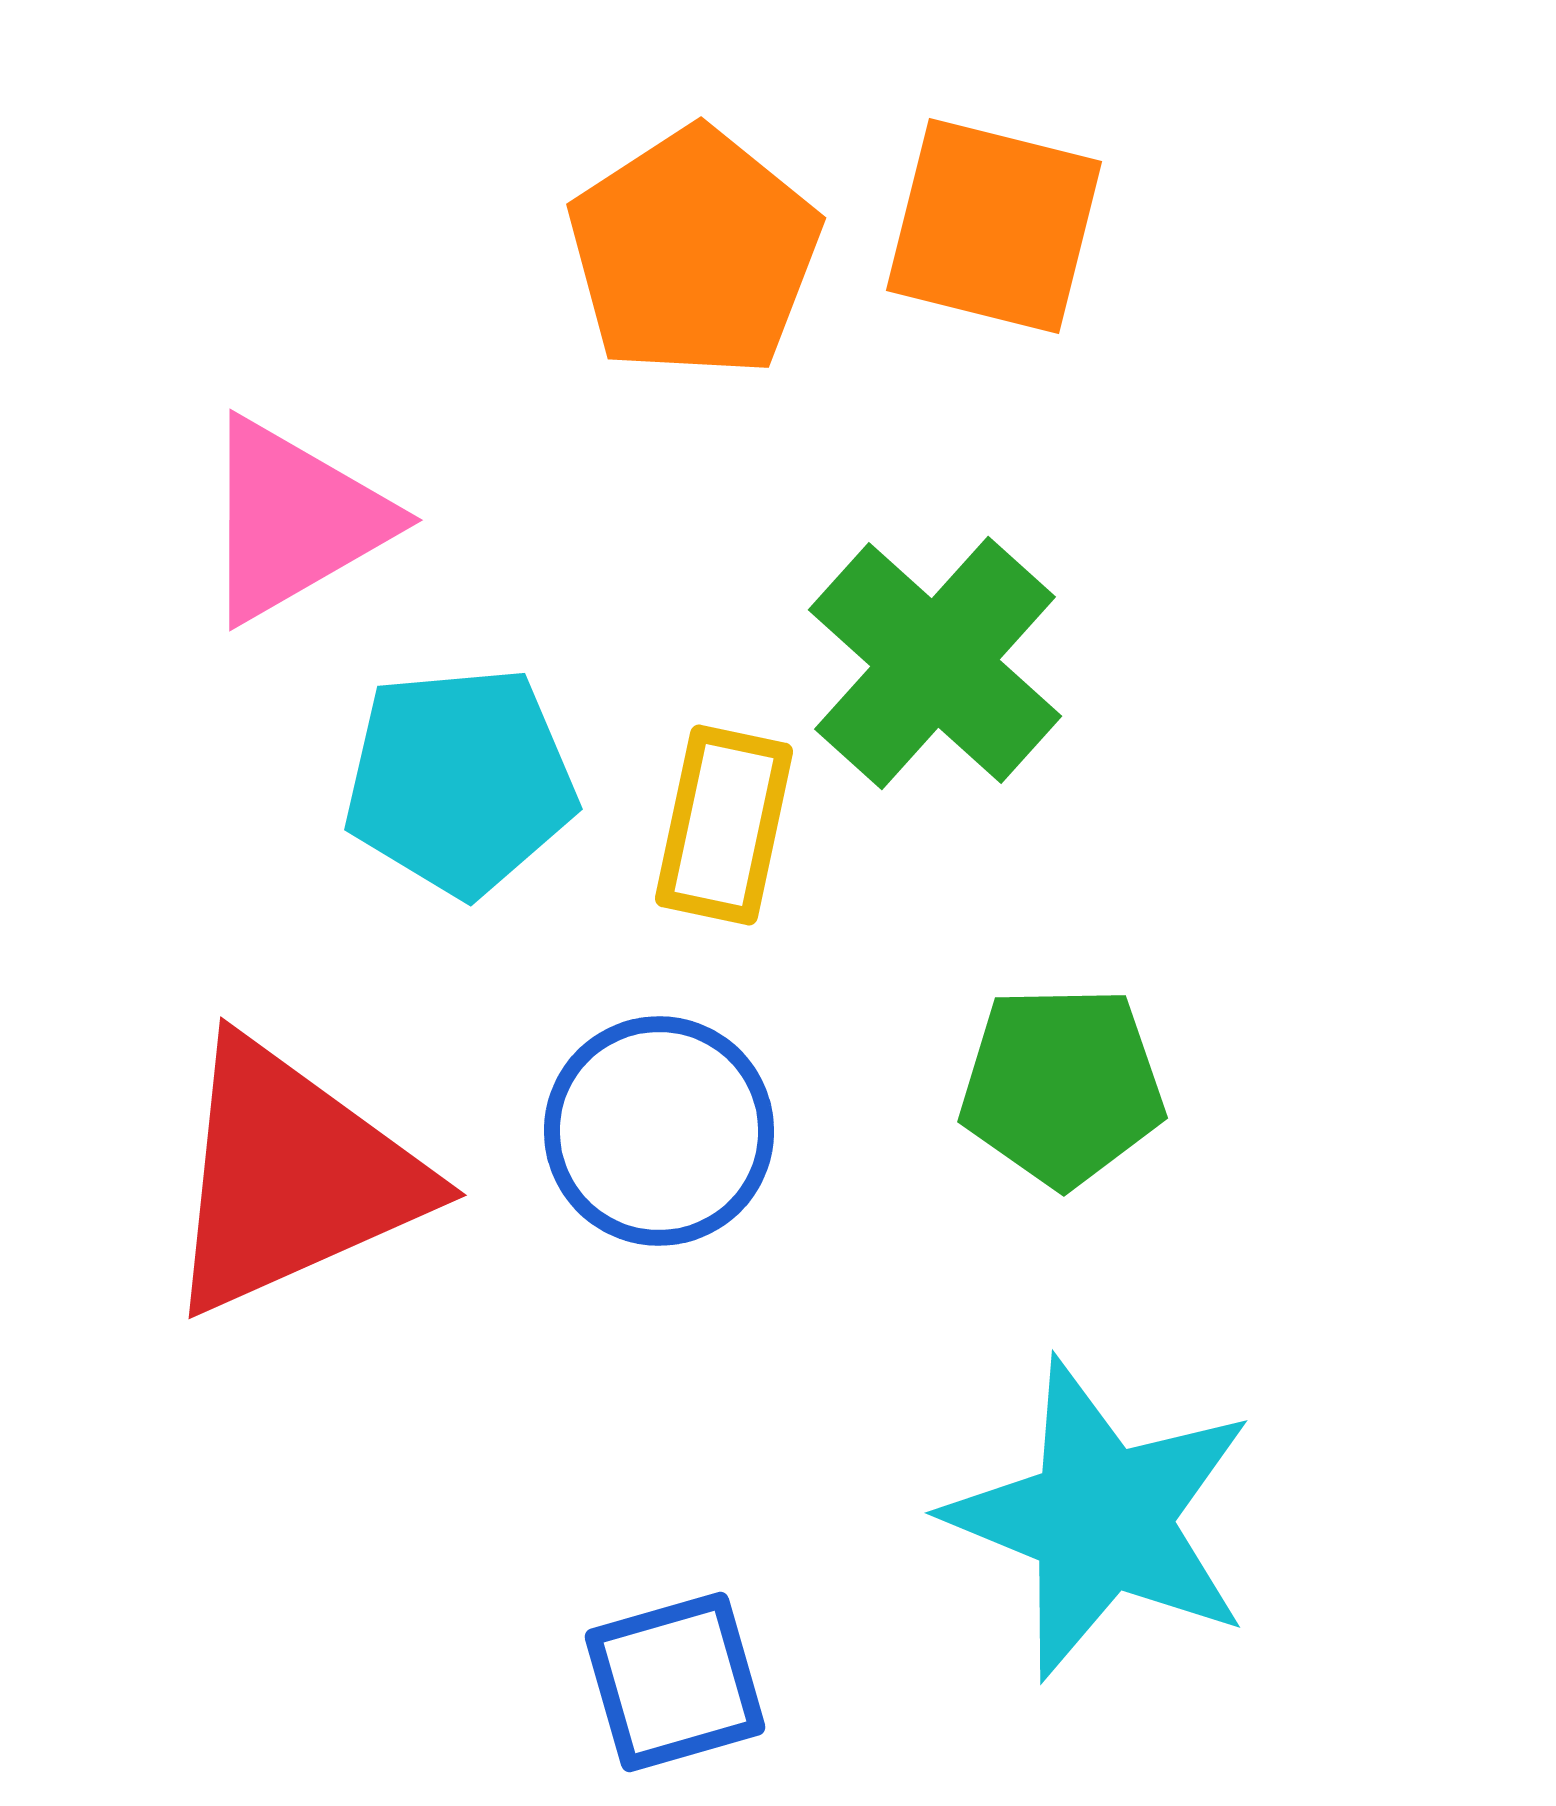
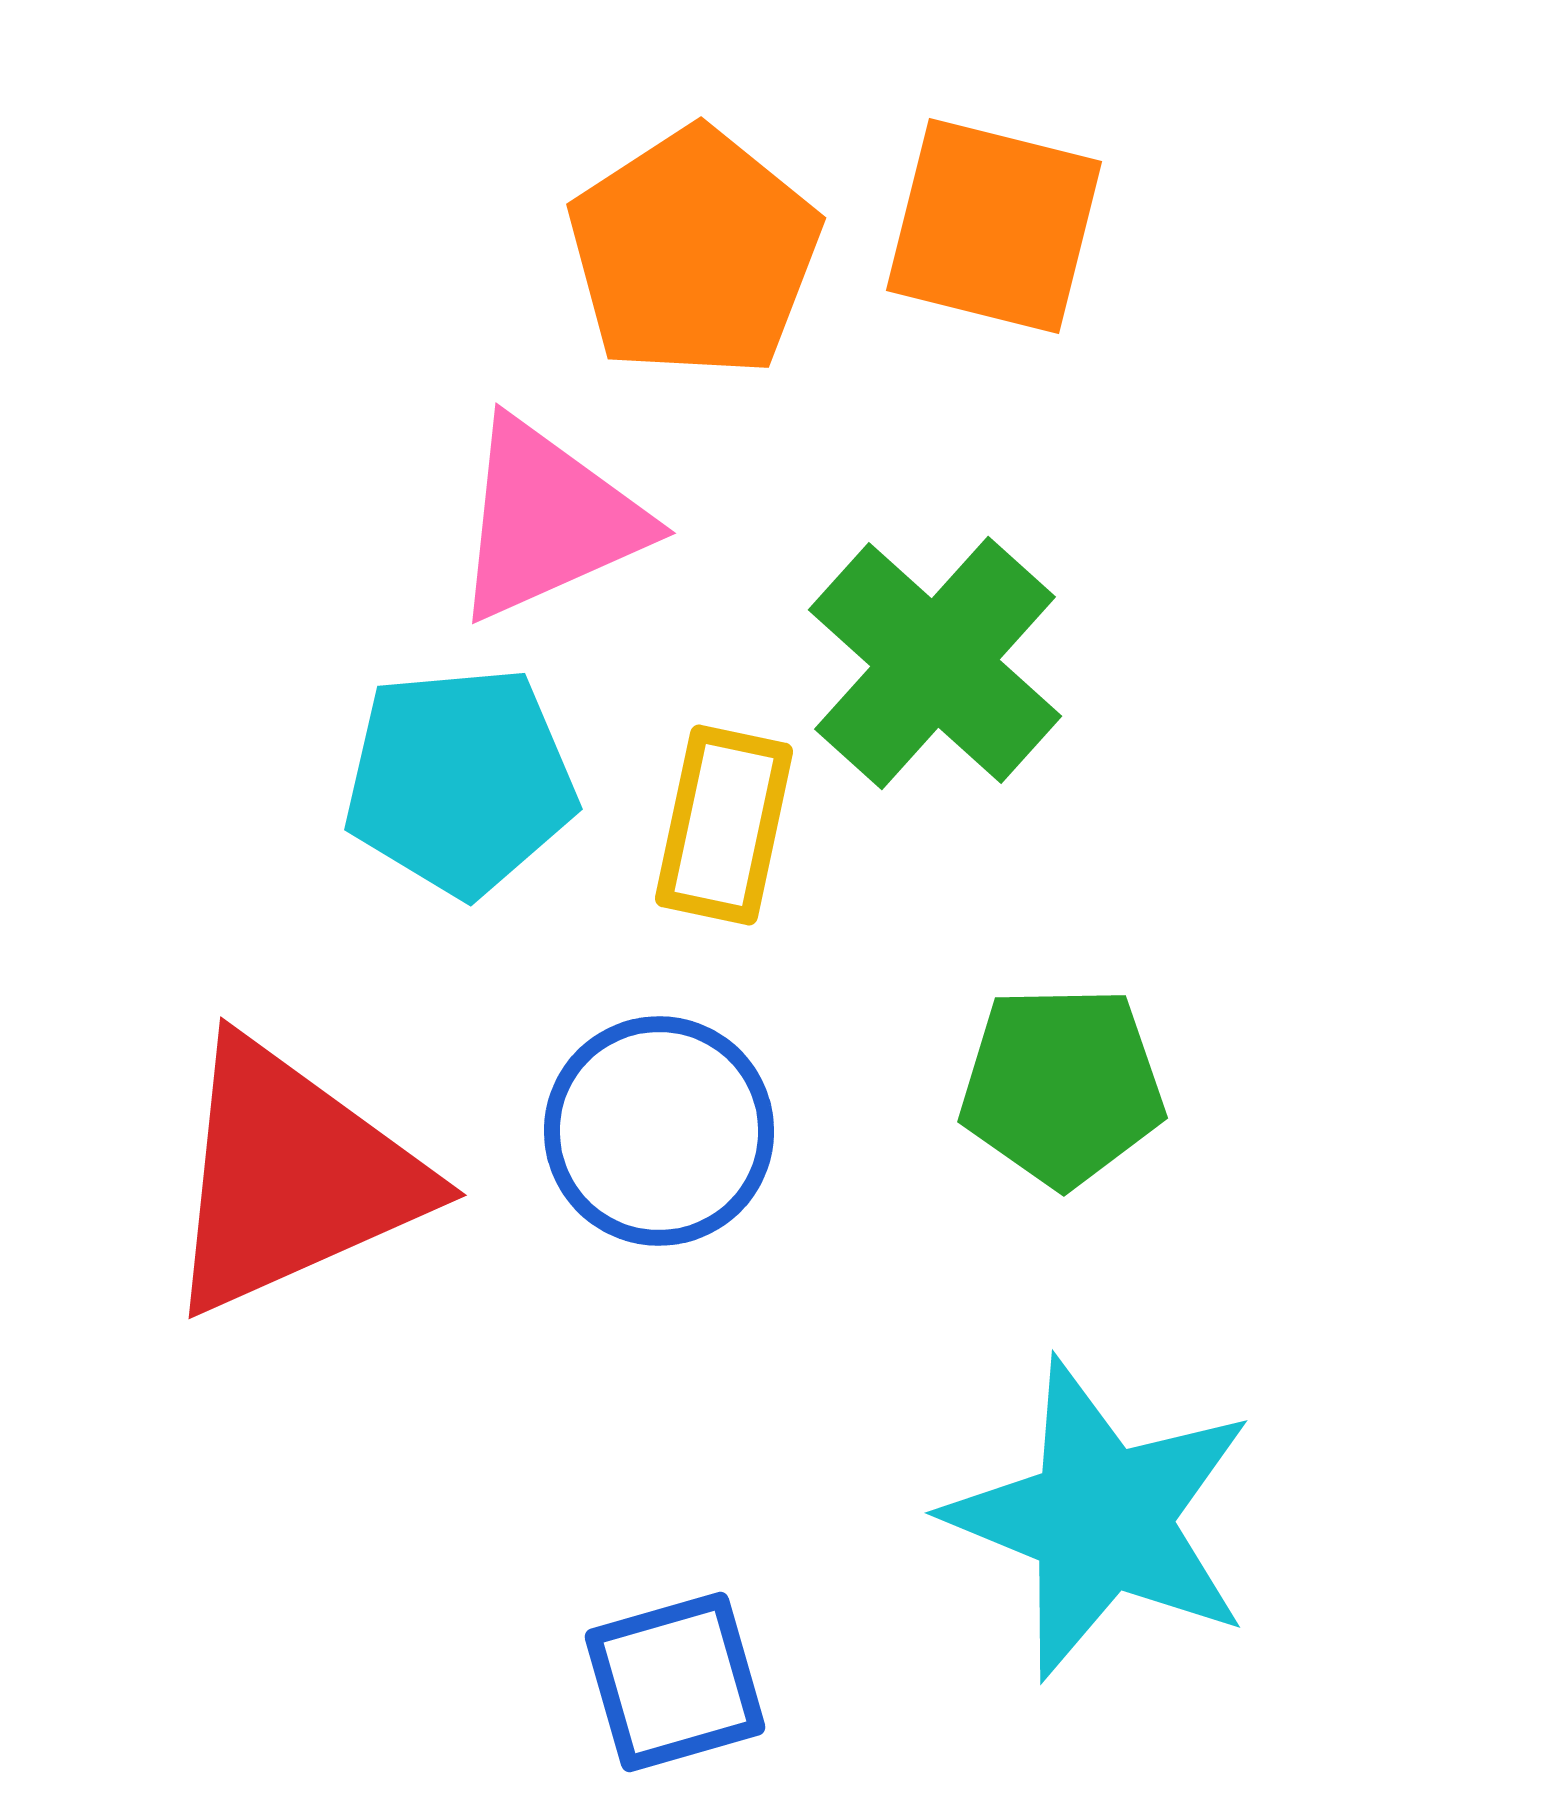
pink triangle: moved 254 px right; rotated 6 degrees clockwise
